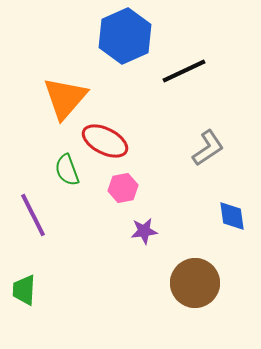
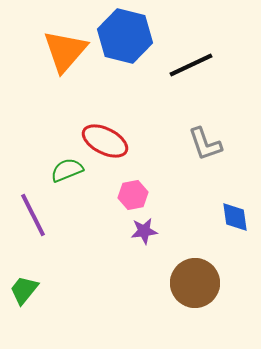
blue hexagon: rotated 22 degrees counterclockwise
black line: moved 7 px right, 6 px up
orange triangle: moved 47 px up
gray L-shape: moved 3 px left, 4 px up; rotated 105 degrees clockwise
green semicircle: rotated 88 degrees clockwise
pink hexagon: moved 10 px right, 7 px down
blue diamond: moved 3 px right, 1 px down
green trapezoid: rotated 36 degrees clockwise
